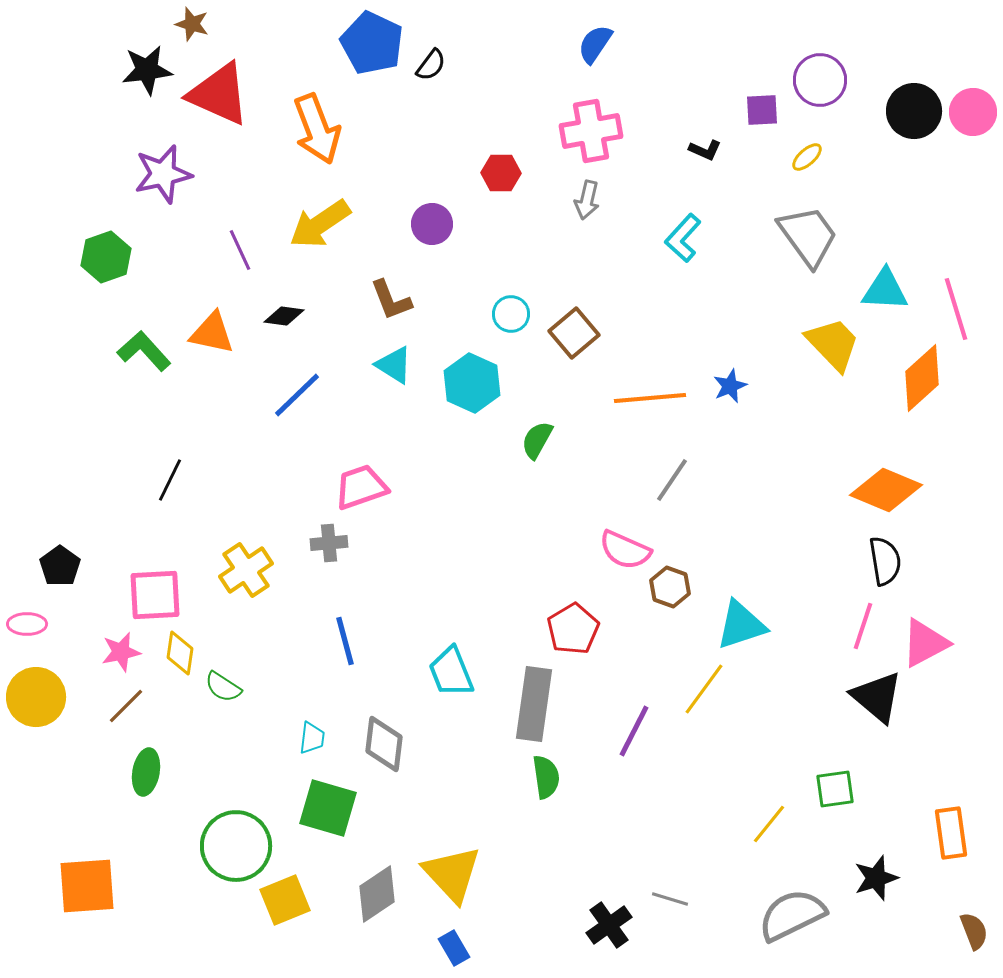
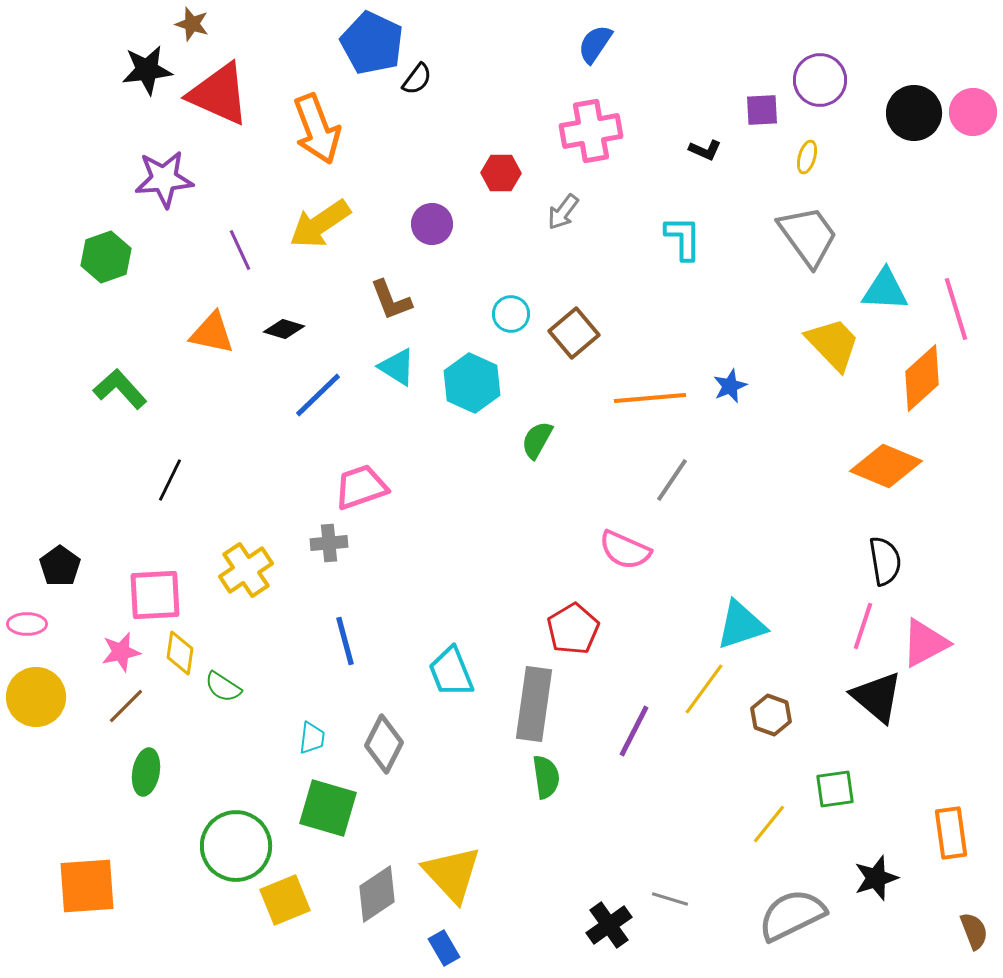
black semicircle at (431, 65): moved 14 px left, 14 px down
black circle at (914, 111): moved 2 px down
yellow ellipse at (807, 157): rotated 32 degrees counterclockwise
purple star at (163, 174): moved 1 px right, 5 px down; rotated 8 degrees clockwise
gray arrow at (587, 200): moved 24 px left, 12 px down; rotated 24 degrees clockwise
cyan L-shape at (683, 238): rotated 138 degrees clockwise
black diamond at (284, 316): moved 13 px down; rotated 9 degrees clockwise
green L-shape at (144, 351): moved 24 px left, 38 px down
cyan triangle at (394, 365): moved 3 px right, 2 px down
blue line at (297, 395): moved 21 px right
orange diamond at (886, 490): moved 24 px up
brown hexagon at (670, 587): moved 101 px right, 128 px down
gray diamond at (384, 744): rotated 20 degrees clockwise
blue rectangle at (454, 948): moved 10 px left
